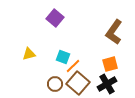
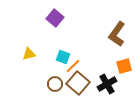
brown L-shape: moved 3 px right, 2 px down
orange square: moved 14 px right, 2 px down
